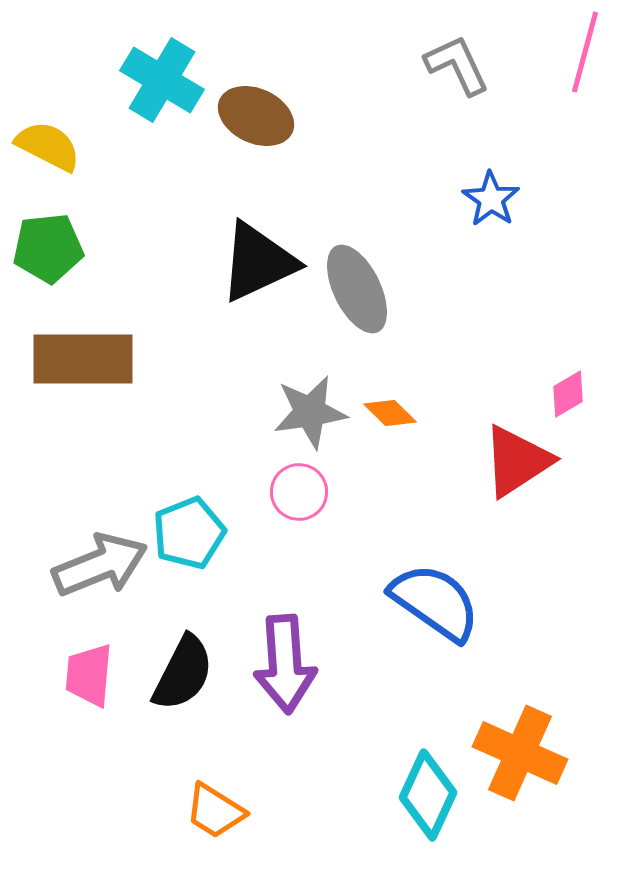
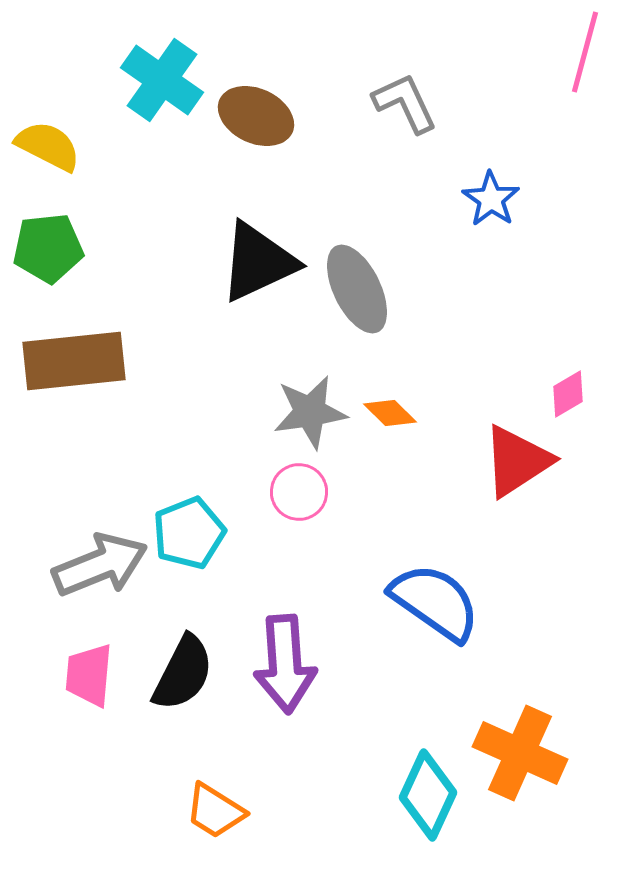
gray L-shape: moved 52 px left, 38 px down
cyan cross: rotated 4 degrees clockwise
brown rectangle: moved 9 px left, 2 px down; rotated 6 degrees counterclockwise
